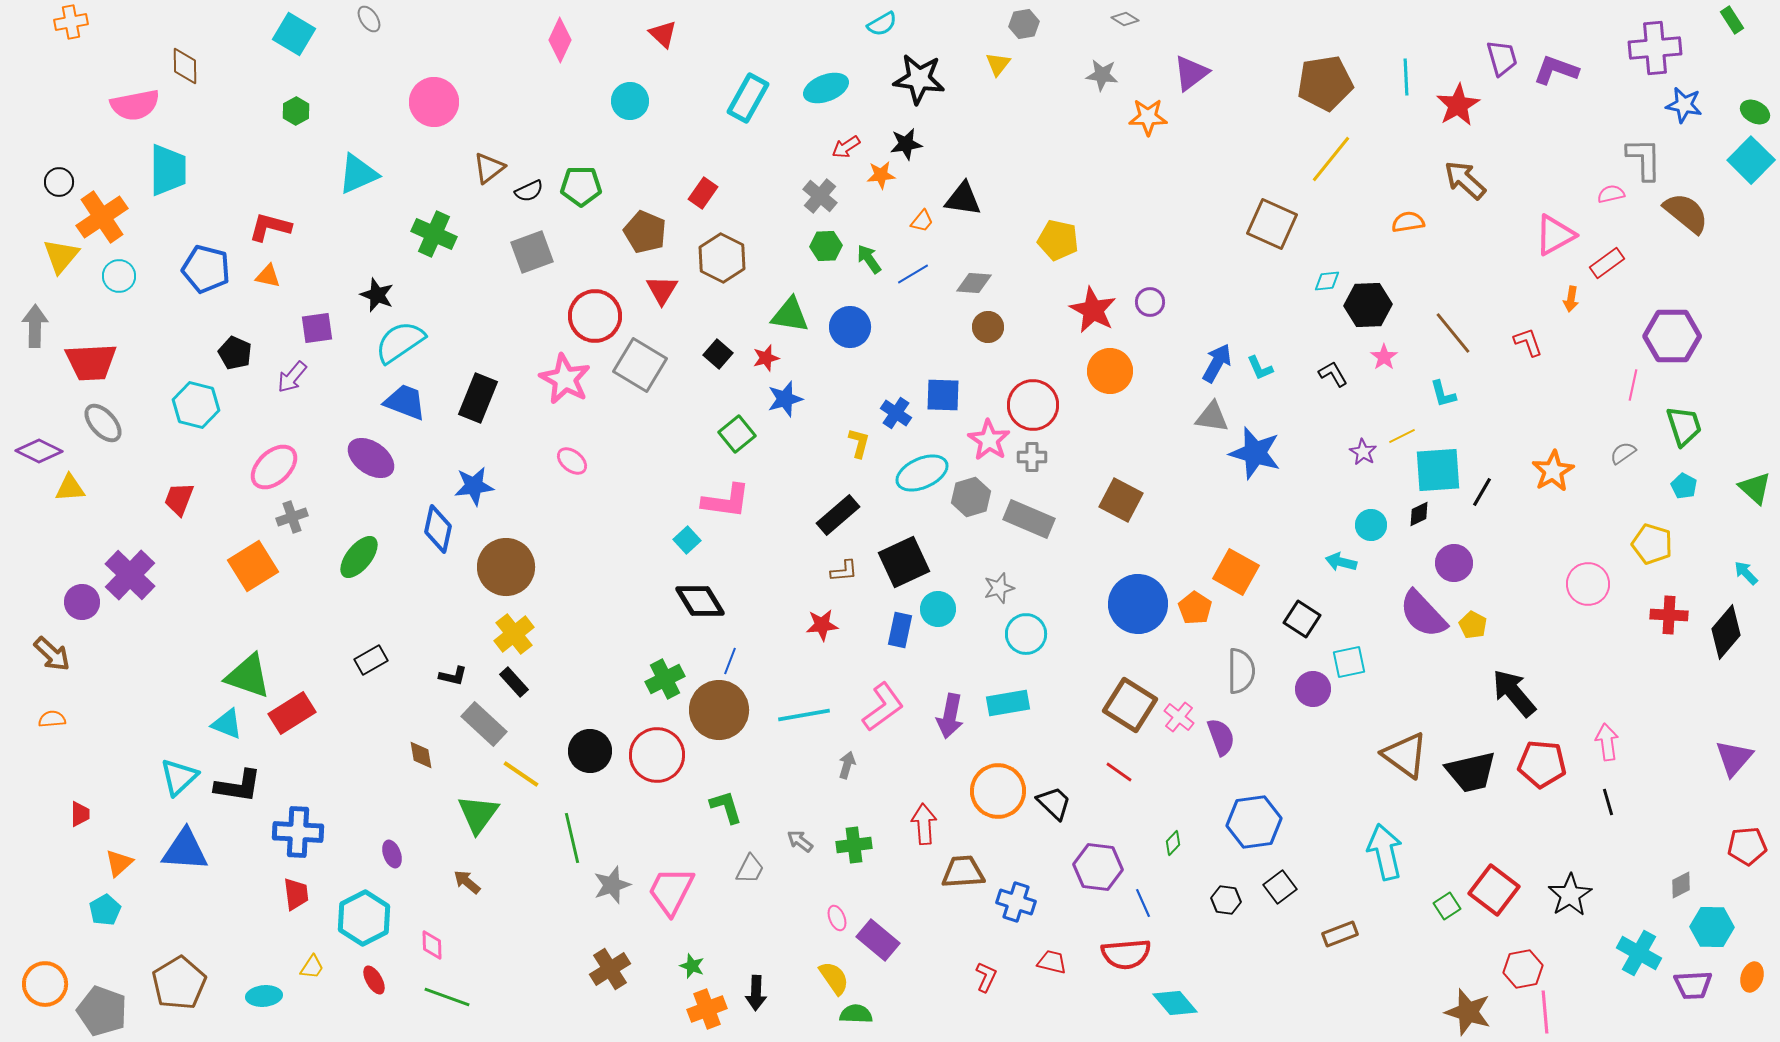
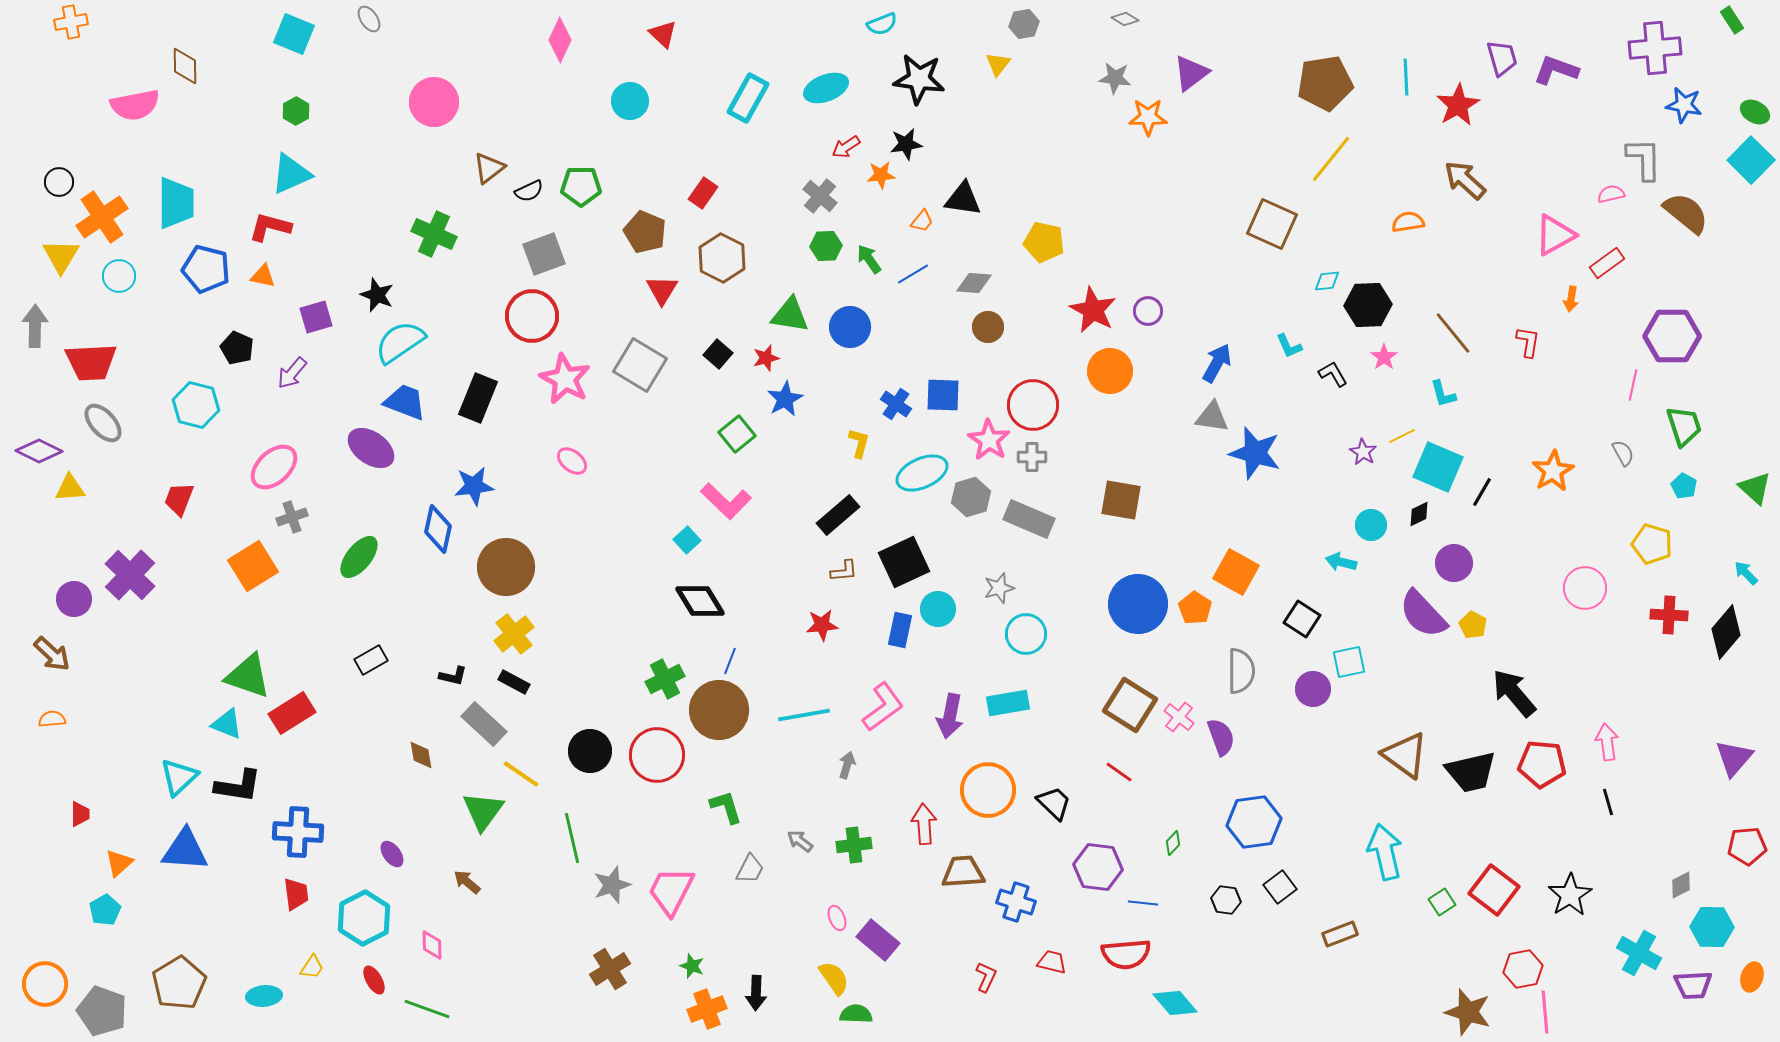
cyan semicircle at (882, 24): rotated 8 degrees clockwise
cyan square at (294, 34): rotated 9 degrees counterclockwise
gray star at (1102, 75): moved 13 px right, 3 px down
cyan trapezoid at (168, 170): moved 8 px right, 33 px down
cyan triangle at (358, 174): moved 67 px left
yellow pentagon at (1058, 240): moved 14 px left, 2 px down
gray square at (532, 252): moved 12 px right, 2 px down
yellow triangle at (61, 256): rotated 9 degrees counterclockwise
orange triangle at (268, 276): moved 5 px left
purple circle at (1150, 302): moved 2 px left, 9 px down
red circle at (595, 316): moved 63 px left
purple square at (317, 328): moved 1 px left, 11 px up; rotated 8 degrees counterclockwise
red L-shape at (1528, 342): rotated 28 degrees clockwise
black pentagon at (235, 353): moved 2 px right, 5 px up
cyan L-shape at (1260, 368): moved 29 px right, 22 px up
purple arrow at (292, 377): moved 4 px up
blue star at (785, 399): rotated 12 degrees counterclockwise
blue cross at (896, 413): moved 9 px up
gray semicircle at (1623, 453): rotated 96 degrees clockwise
purple ellipse at (371, 458): moved 10 px up
cyan square at (1438, 470): moved 3 px up; rotated 27 degrees clockwise
brown square at (1121, 500): rotated 18 degrees counterclockwise
pink L-shape at (726, 501): rotated 36 degrees clockwise
pink circle at (1588, 584): moved 3 px left, 4 px down
purple circle at (82, 602): moved 8 px left, 3 px up
black rectangle at (514, 682): rotated 20 degrees counterclockwise
orange circle at (998, 791): moved 10 px left, 1 px up
green triangle at (478, 814): moved 5 px right, 3 px up
purple ellipse at (392, 854): rotated 16 degrees counterclockwise
blue line at (1143, 903): rotated 60 degrees counterclockwise
green square at (1447, 906): moved 5 px left, 4 px up
green line at (447, 997): moved 20 px left, 12 px down
